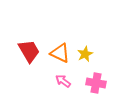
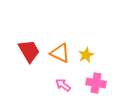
yellow star: moved 1 px right, 1 px down
pink arrow: moved 4 px down
